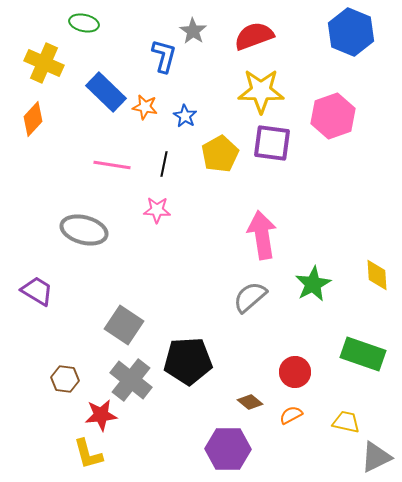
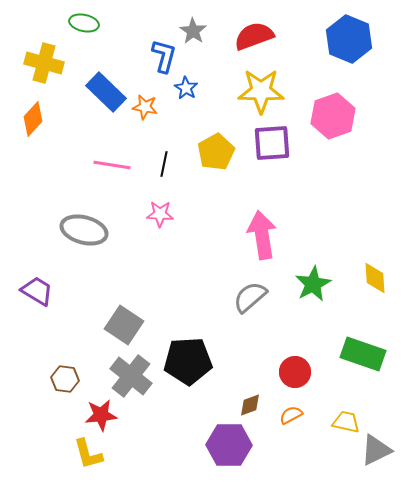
blue hexagon: moved 2 px left, 7 px down
yellow cross: rotated 9 degrees counterclockwise
blue star: moved 1 px right, 28 px up
purple square: rotated 12 degrees counterclockwise
yellow pentagon: moved 4 px left, 2 px up
pink star: moved 3 px right, 4 px down
yellow diamond: moved 2 px left, 3 px down
gray cross: moved 4 px up
brown diamond: moved 3 px down; rotated 60 degrees counterclockwise
purple hexagon: moved 1 px right, 4 px up
gray triangle: moved 7 px up
